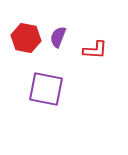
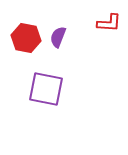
red L-shape: moved 14 px right, 27 px up
